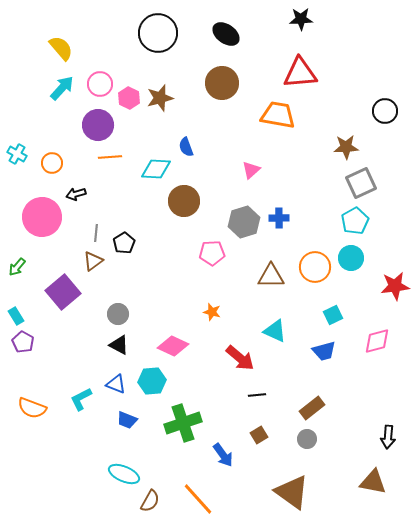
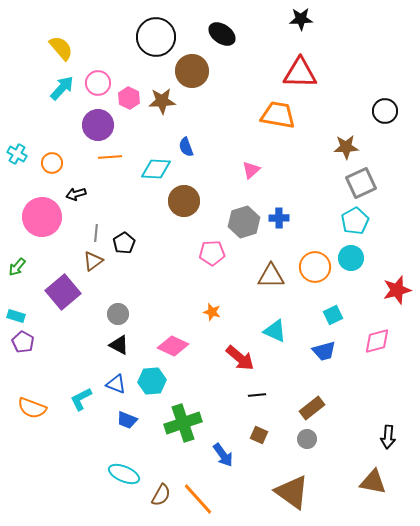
black circle at (158, 33): moved 2 px left, 4 px down
black ellipse at (226, 34): moved 4 px left
red triangle at (300, 73): rotated 6 degrees clockwise
brown circle at (222, 83): moved 30 px left, 12 px up
pink circle at (100, 84): moved 2 px left, 1 px up
brown star at (160, 98): moved 2 px right, 3 px down; rotated 12 degrees clockwise
red star at (395, 286): moved 2 px right, 4 px down; rotated 8 degrees counterclockwise
cyan rectangle at (16, 316): rotated 42 degrees counterclockwise
brown square at (259, 435): rotated 36 degrees counterclockwise
brown semicircle at (150, 501): moved 11 px right, 6 px up
